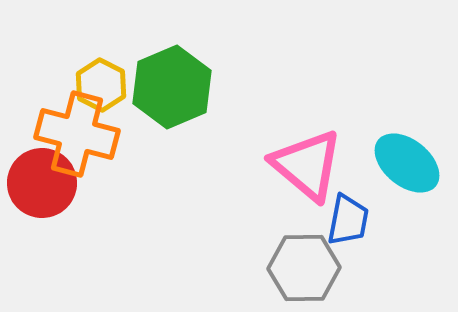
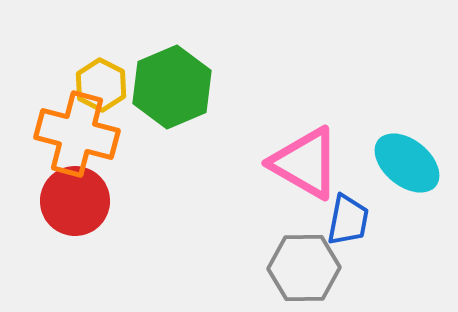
pink triangle: moved 2 px left, 2 px up; rotated 10 degrees counterclockwise
red circle: moved 33 px right, 18 px down
